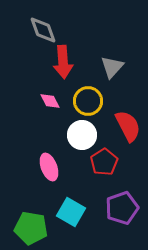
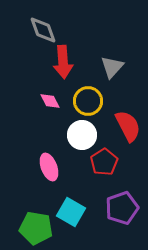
green pentagon: moved 5 px right
